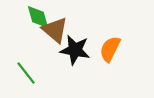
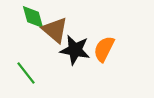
green diamond: moved 5 px left
orange semicircle: moved 6 px left
